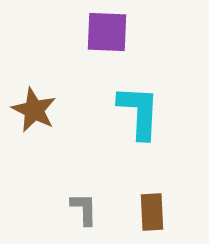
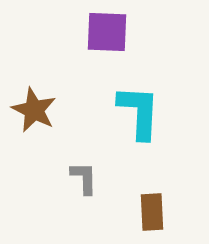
gray L-shape: moved 31 px up
